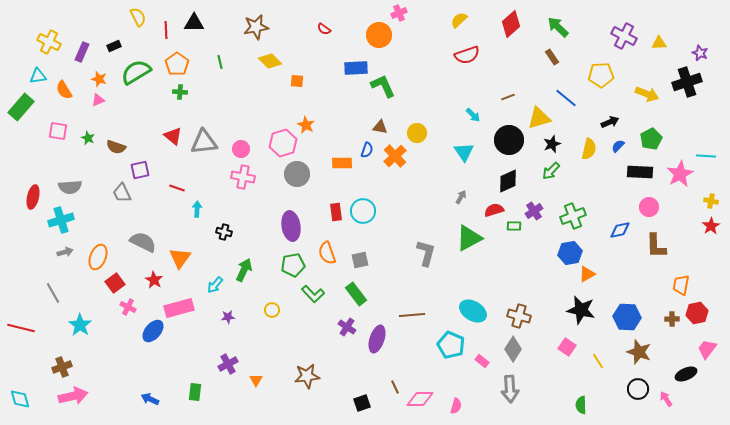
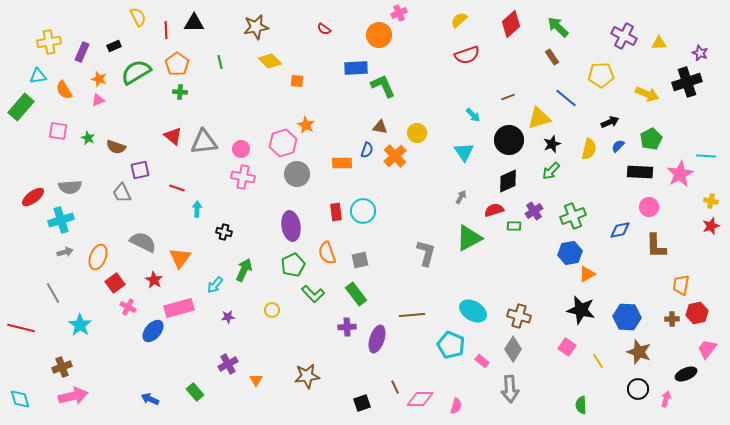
yellow cross at (49, 42): rotated 35 degrees counterclockwise
red ellipse at (33, 197): rotated 40 degrees clockwise
red star at (711, 226): rotated 12 degrees clockwise
green pentagon at (293, 265): rotated 15 degrees counterclockwise
purple cross at (347, 327): rotated 36 degrees counterclockwise
green rectangle at (195, 392): rotated 48 degrees counterclockwise
pink arrow at (666, 399): rotated 49 degrees clockwise
